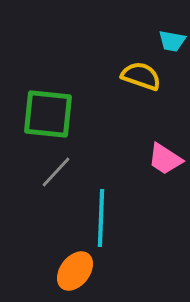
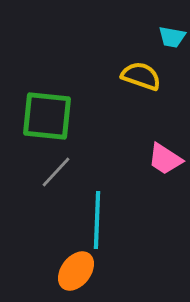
cyan trapezoid: moved 4 px up
green square: moved 1 px left, 2 px down
cyan line: moved 4 px left, 2 px down
orange ellipse: moved 1 px right
